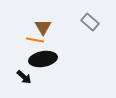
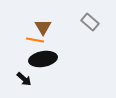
black arrow: moved 2 px down
